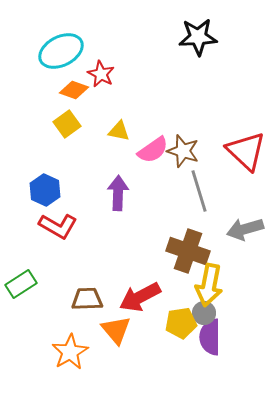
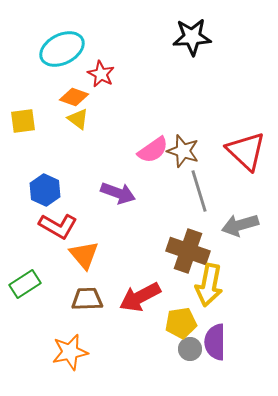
black star: moved 6 px left
cyan ellipse: moved 1 px right, 2 px up
orange diamond: moved 7 px down
yellow square: moved 44 px left, 3 px up; rotated 28 degrees clockwise
yellow triangle: moved 41 px left, 12 px up; rotated 25 degrees clockwise
purple arrow: rotated 108 degrees clockwise
gray arrow: moved 5 px left, 4 px up
green rectangle: moved 4 px right
gray circle: moved 14 px left, 36 px down
orange triangle: moved 32 px left, 75 px up
purple semicircle: moved 5 px right, 5 px down
orange star: rotated 18 degrees clockwise
